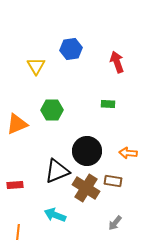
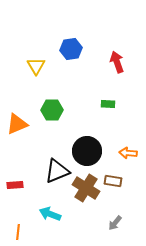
cyan arrow: moved 5 px left, 1 px up
